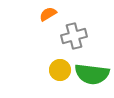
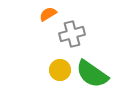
gray cross: moved 2 px left, 2 px up
green semicircle: rotated 28 degrees clockwise
